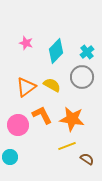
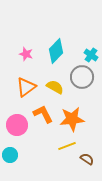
pink star: moved 11 px down
cyan cross: moved 4 px right, 3 px down; rotated 16 degrees counterclockwise
yellow semicircle: moved 3 px right, 2 px down
orange L-shape: moved 1 px right, 1 px up
orange star: rotated 15 degrees counterclockwise
pink circle: moved 1 px left
cyan circle: moved 2 px up
